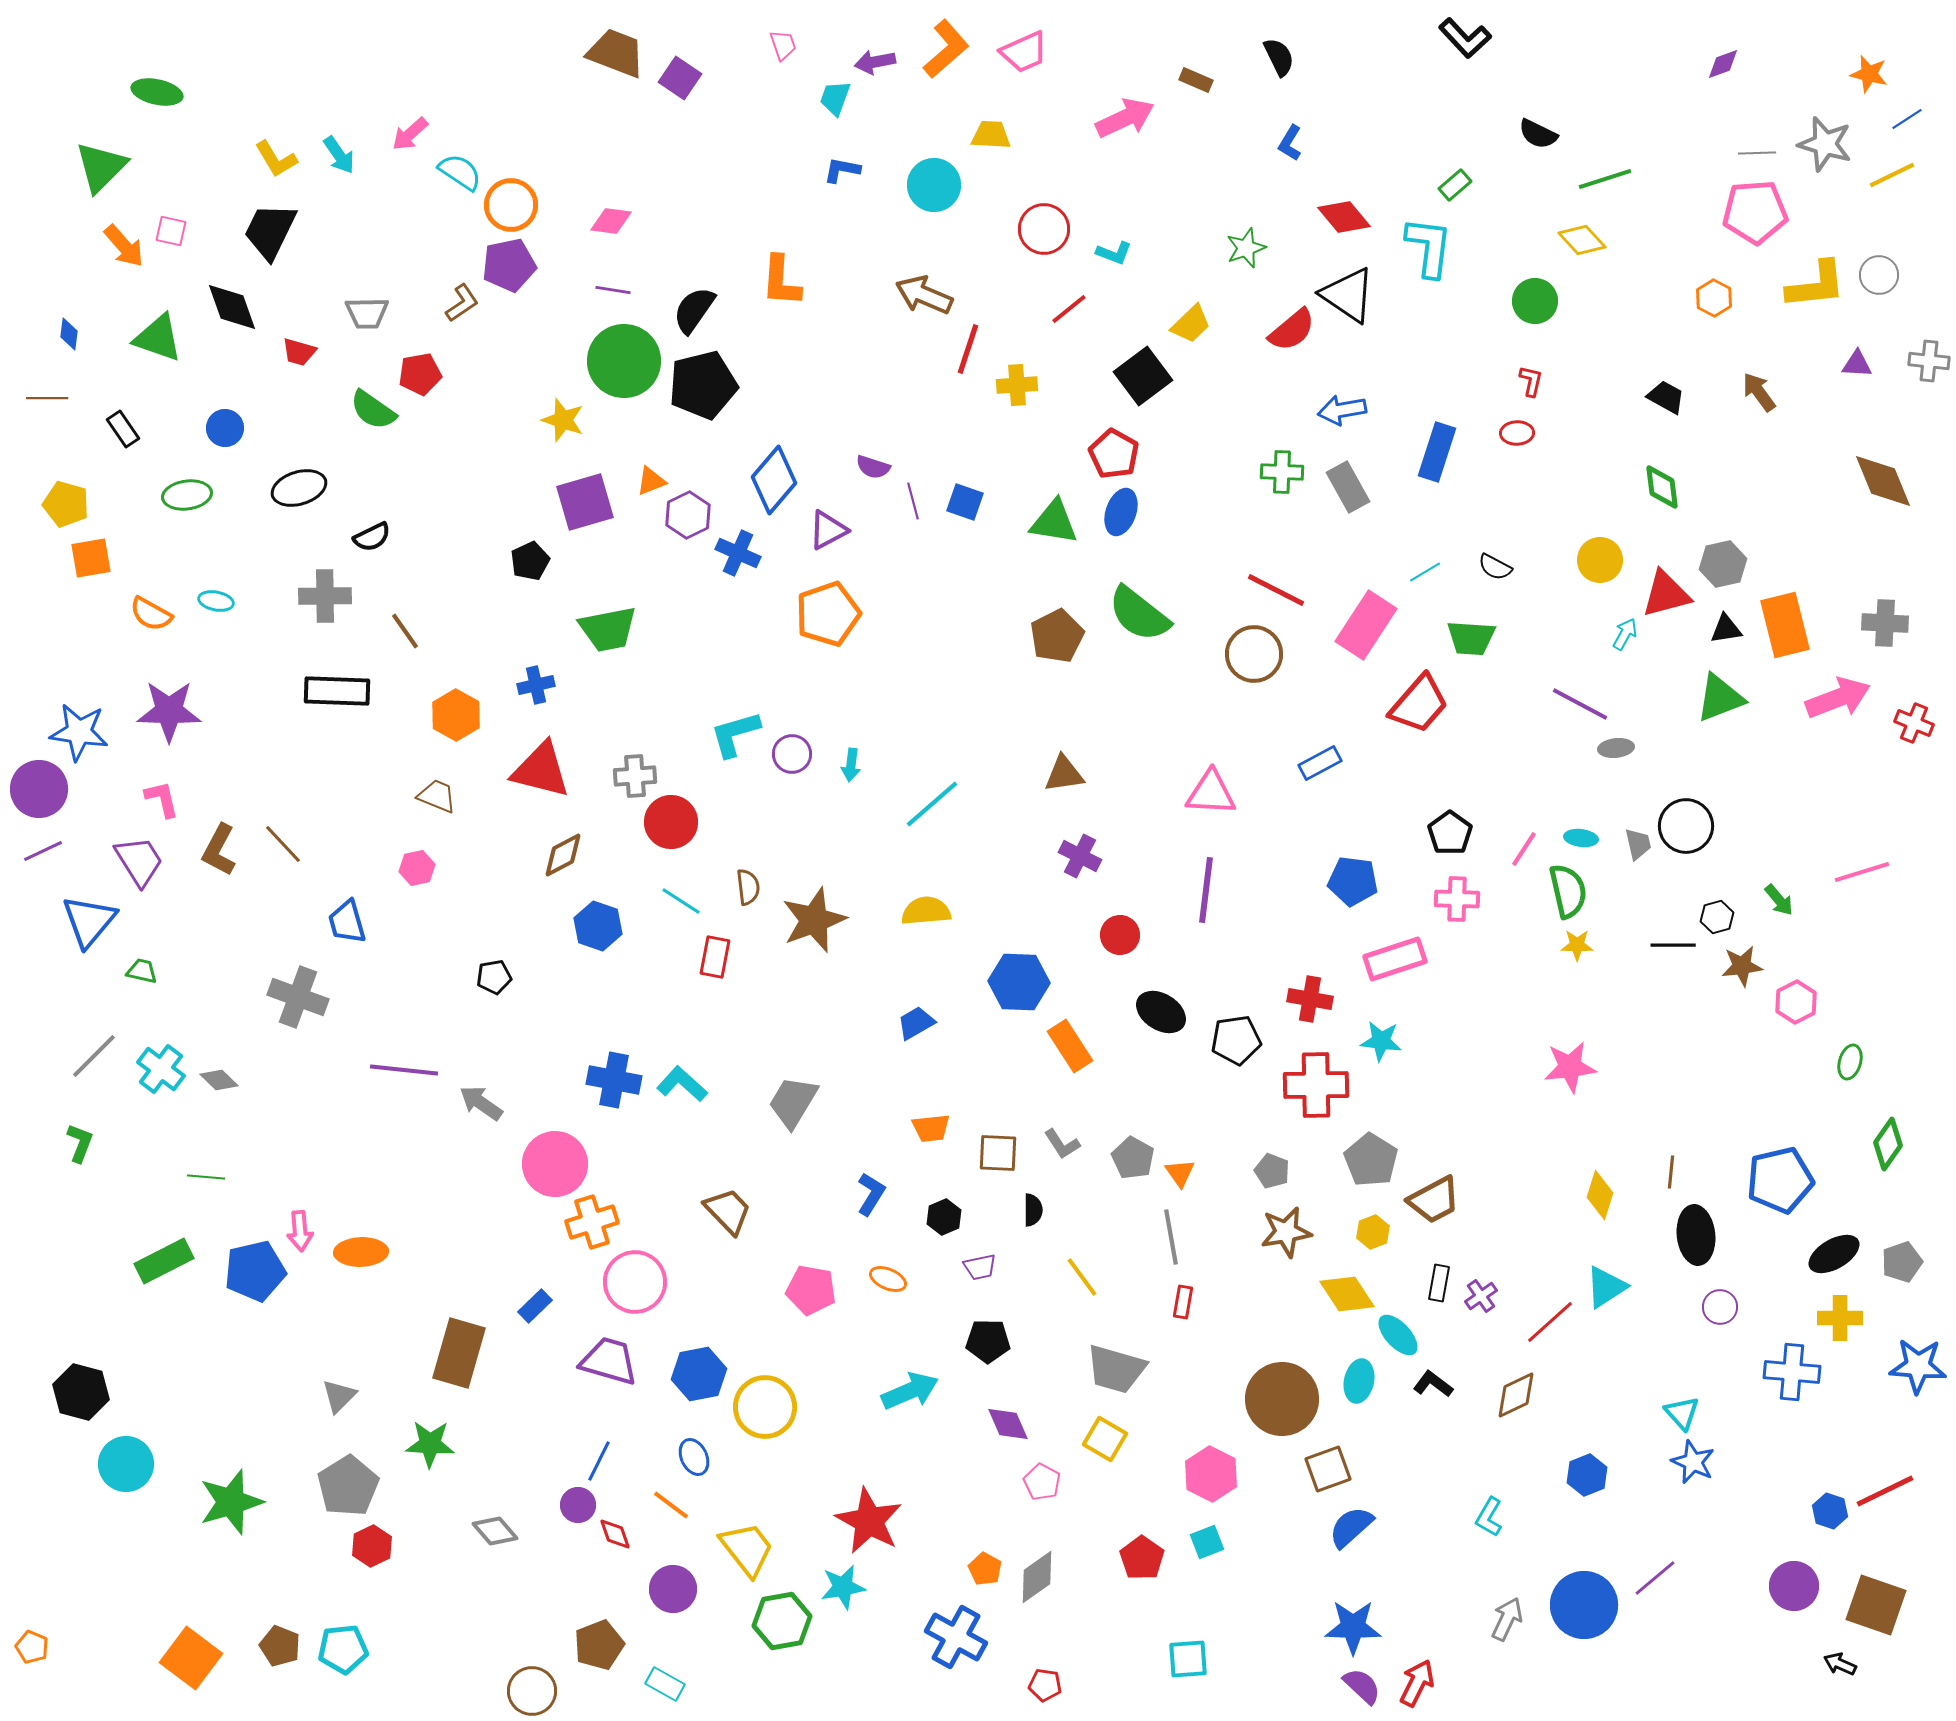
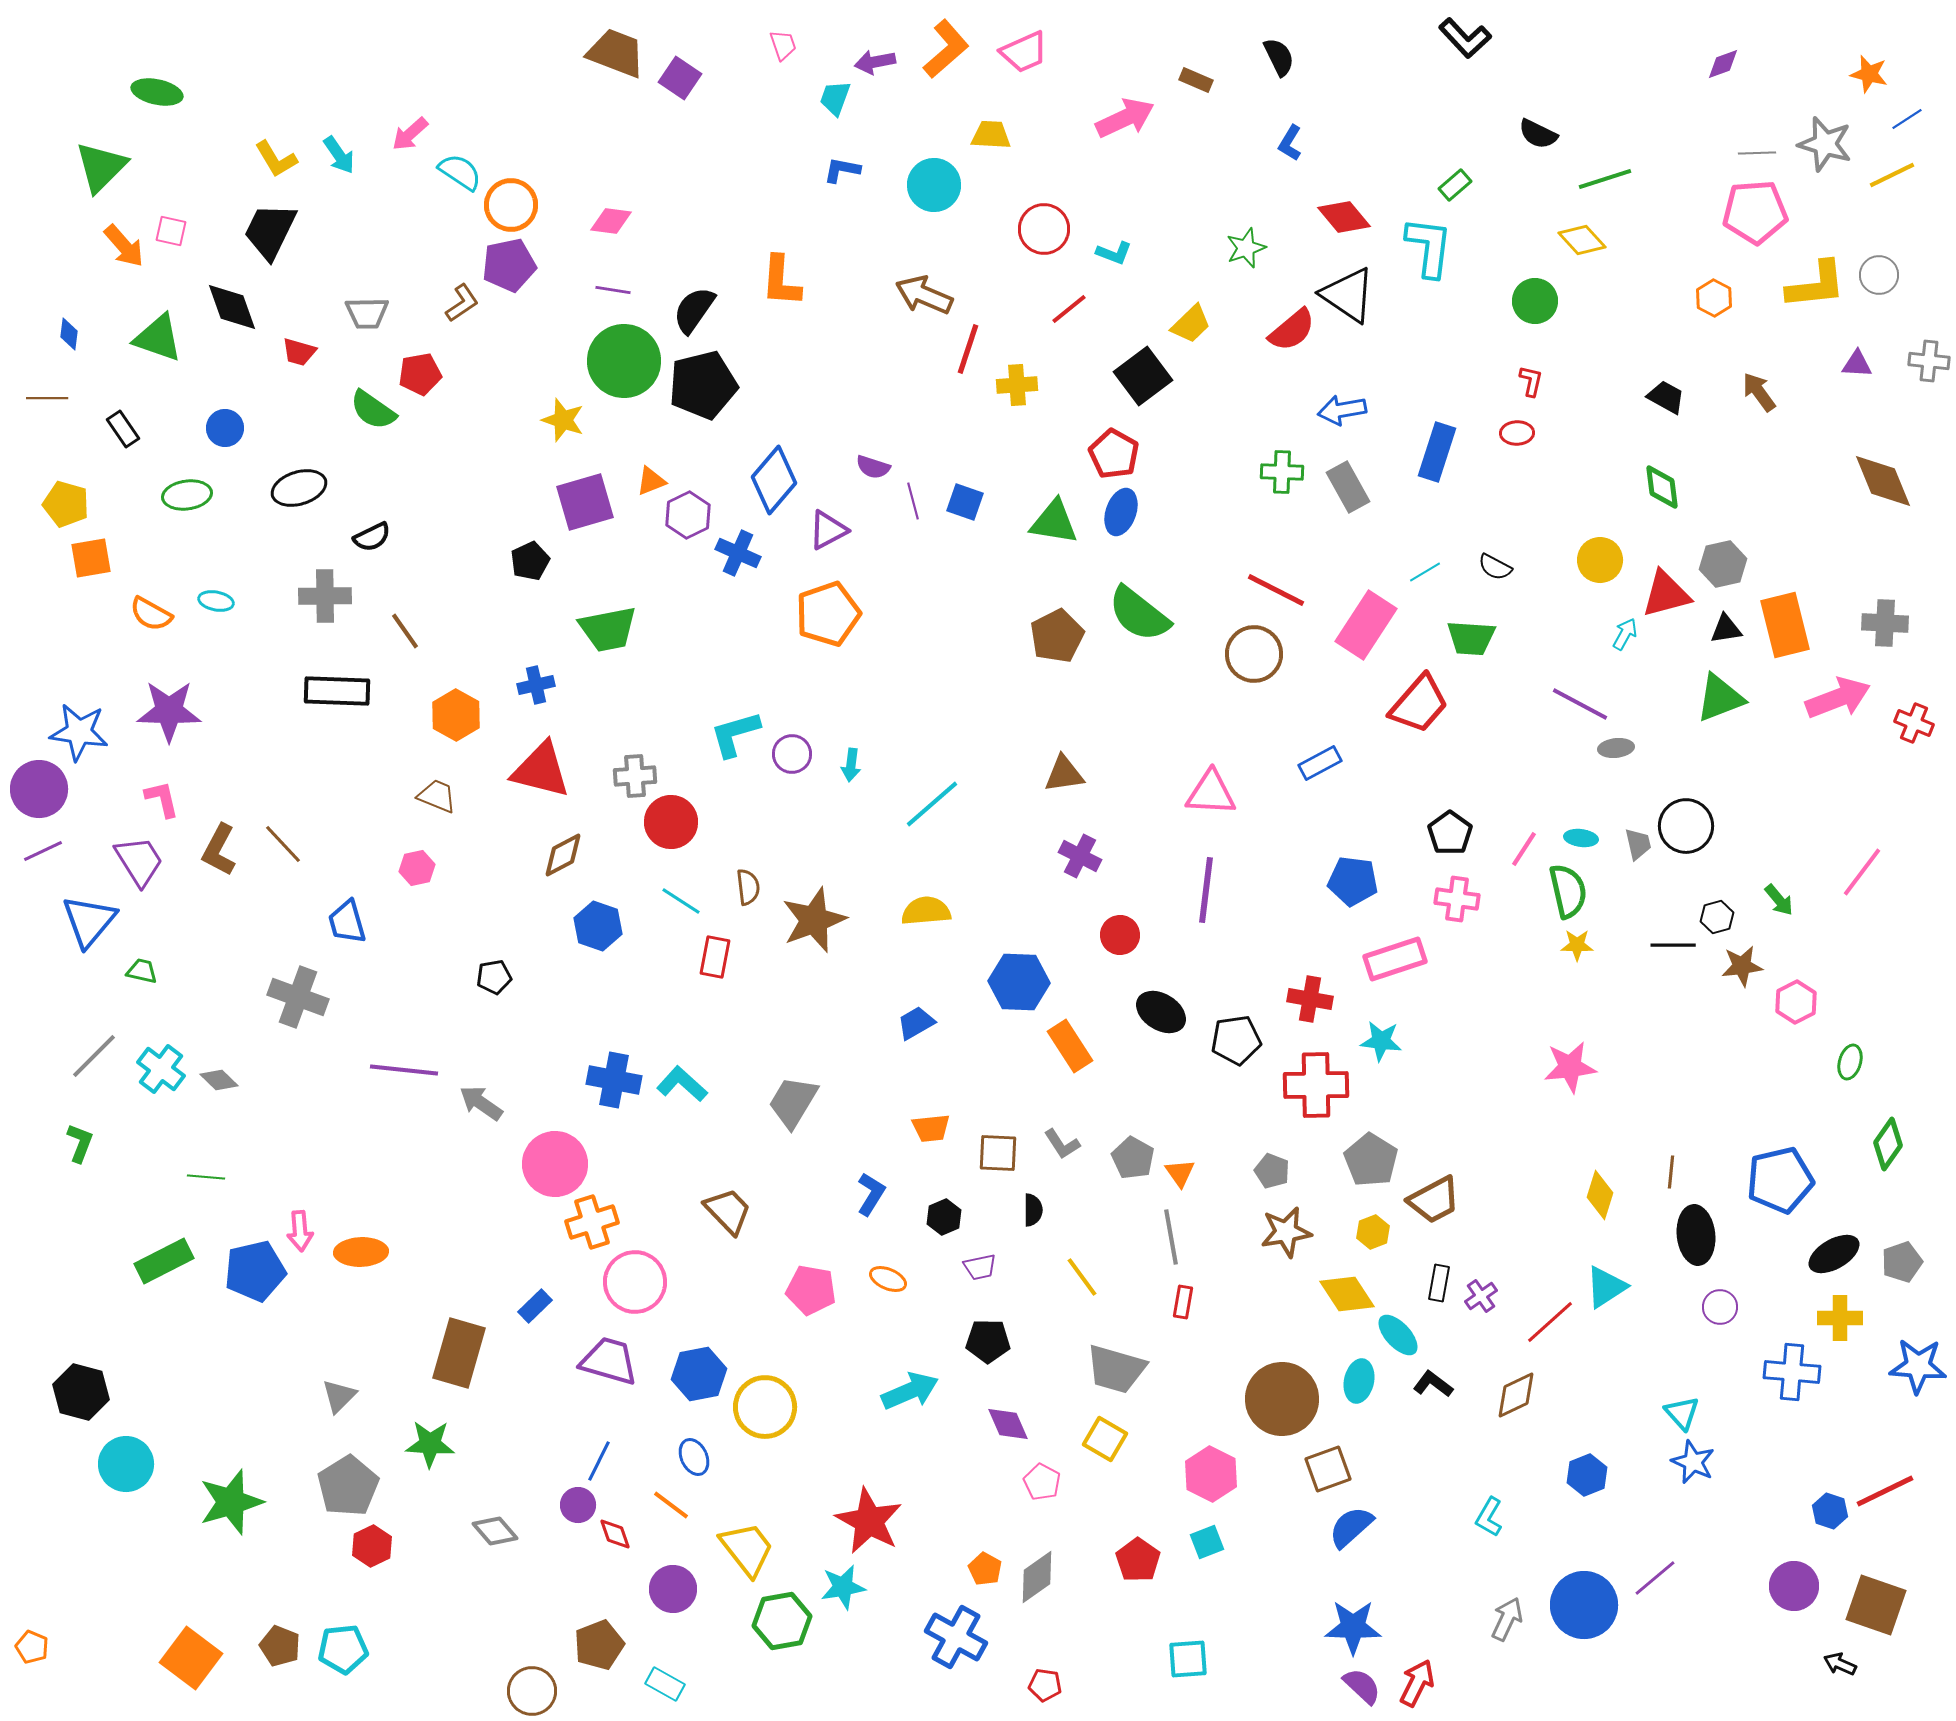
pink line at (1862, 872): rotated 36 degrees counterclockwise
pink cross at (1457, 899): rotated 6 degrees clockwise
red pentagon at (1142, 1558): moved 4 px left, 2 px down
